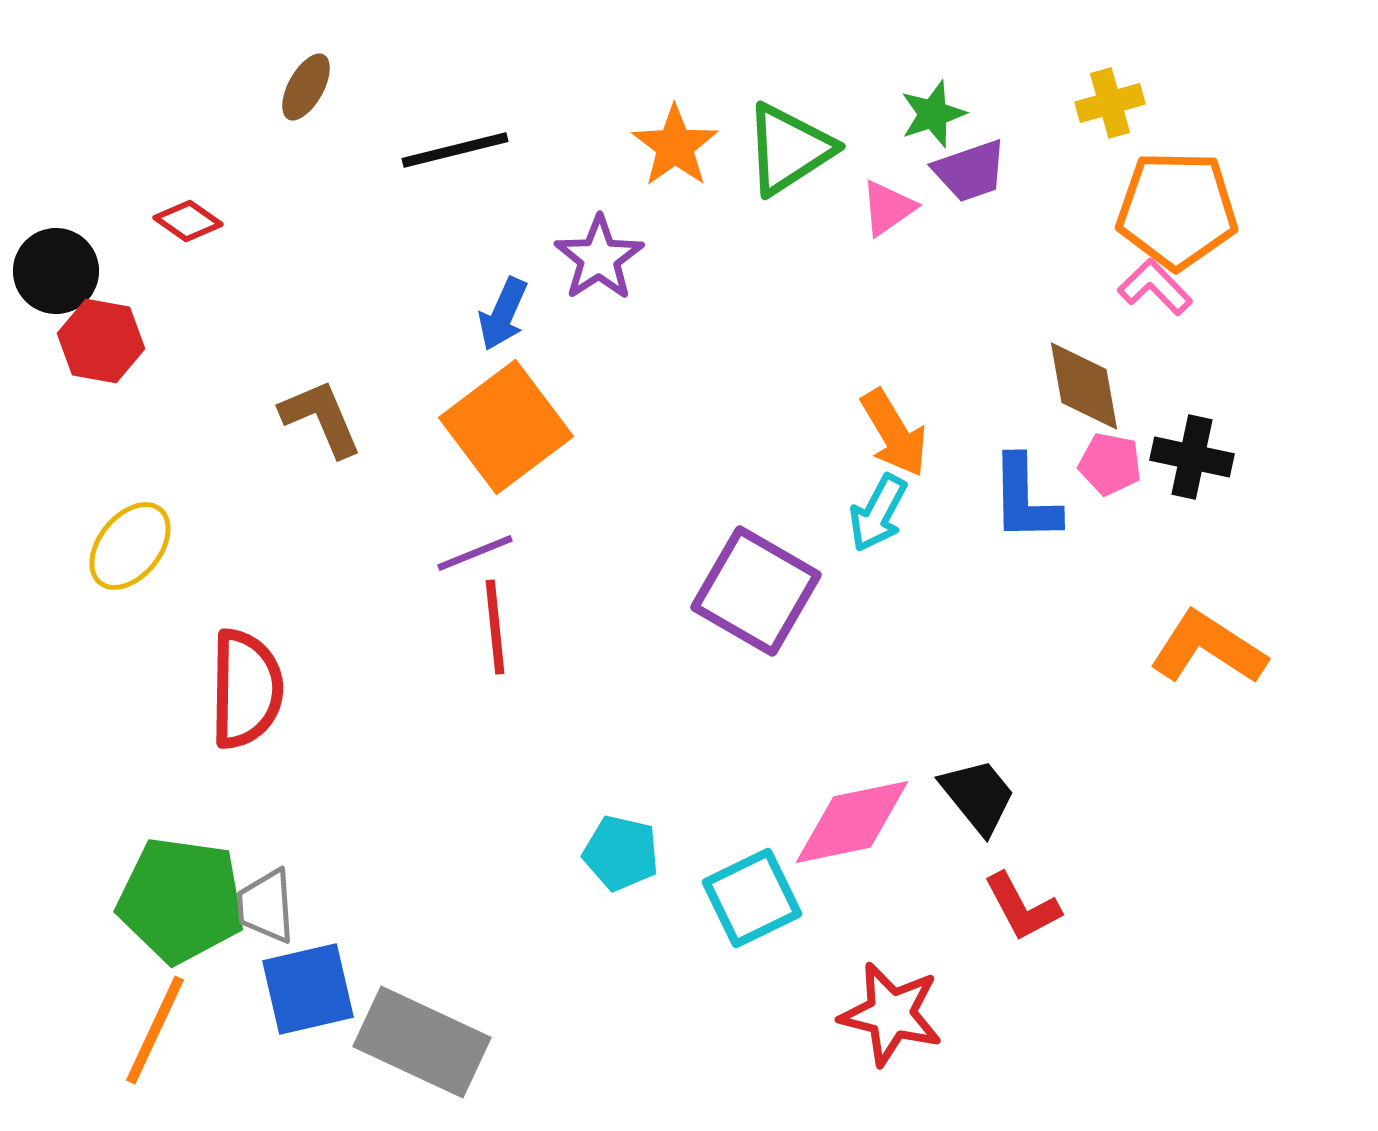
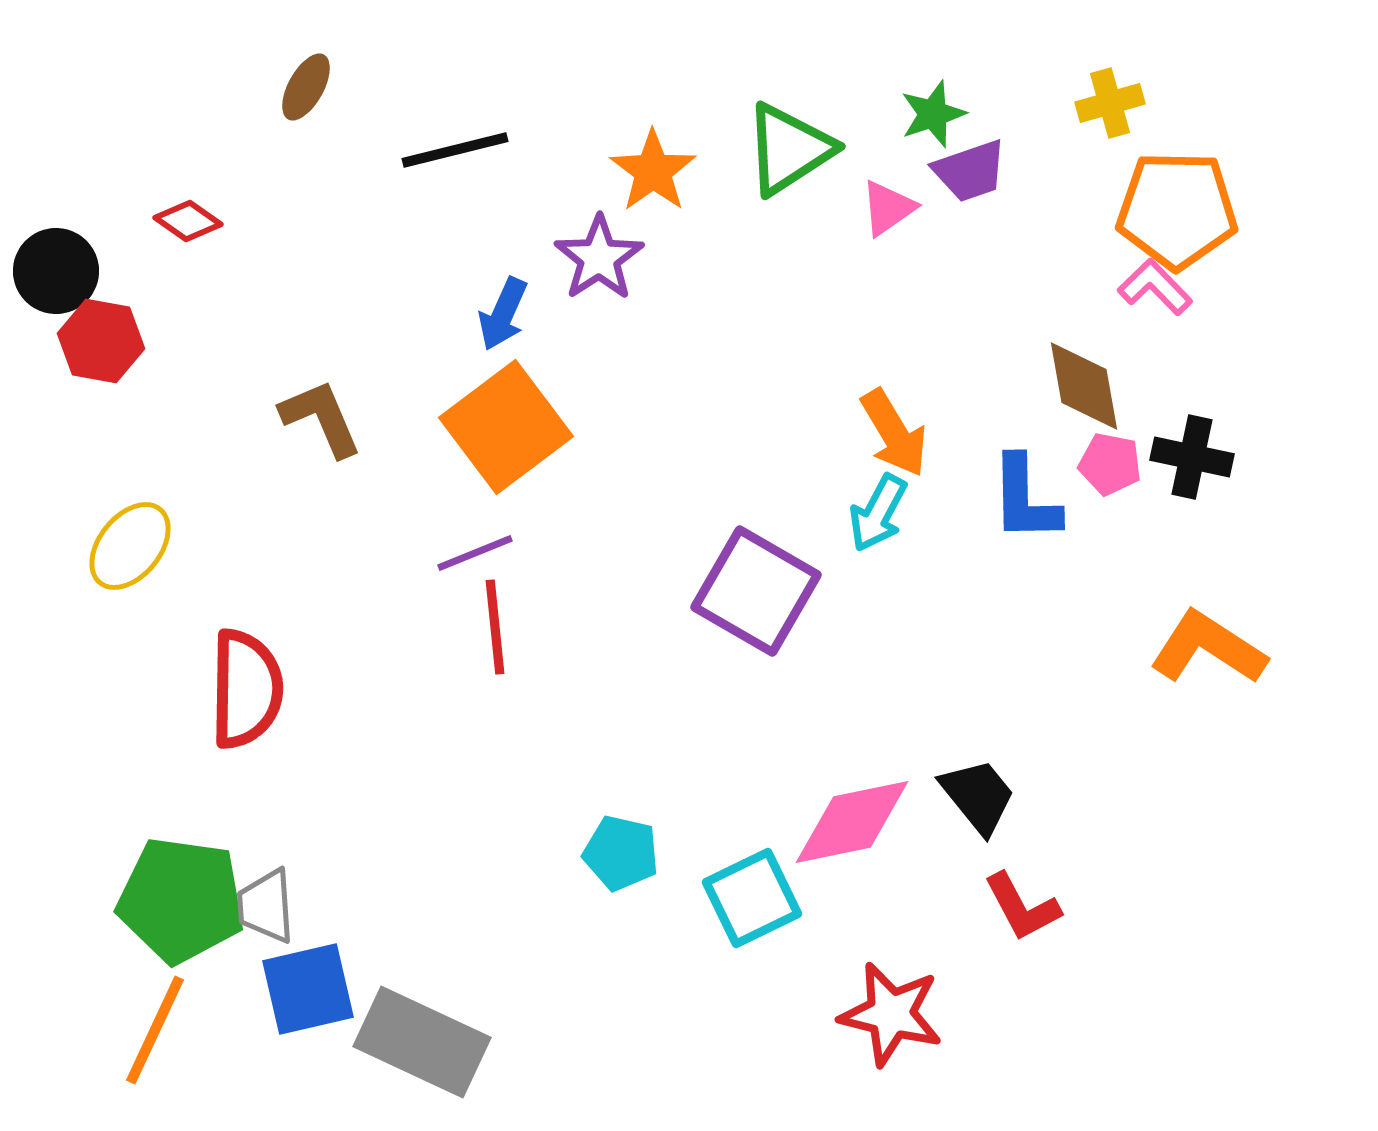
orange star: moved 22 px left, 25 px down
